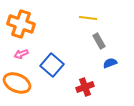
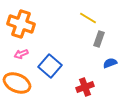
yellow line: rotated 24 degrees clockwise
gray rectangle: moved 2 px up; rotated 49 degrees clockwise
blue square: moved 2 px left, 1 px down
